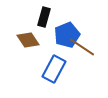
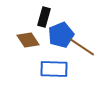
blue pentagon: moved 6 px left
blue rectangle: rotated 64 degrees clockwise
